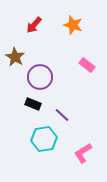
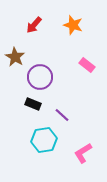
cyan hexagon: moved 1 px down
